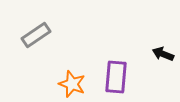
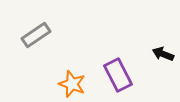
purple rectangle: moved 2 px right, 2 px up; rotated 32 degrees counterclockwise
